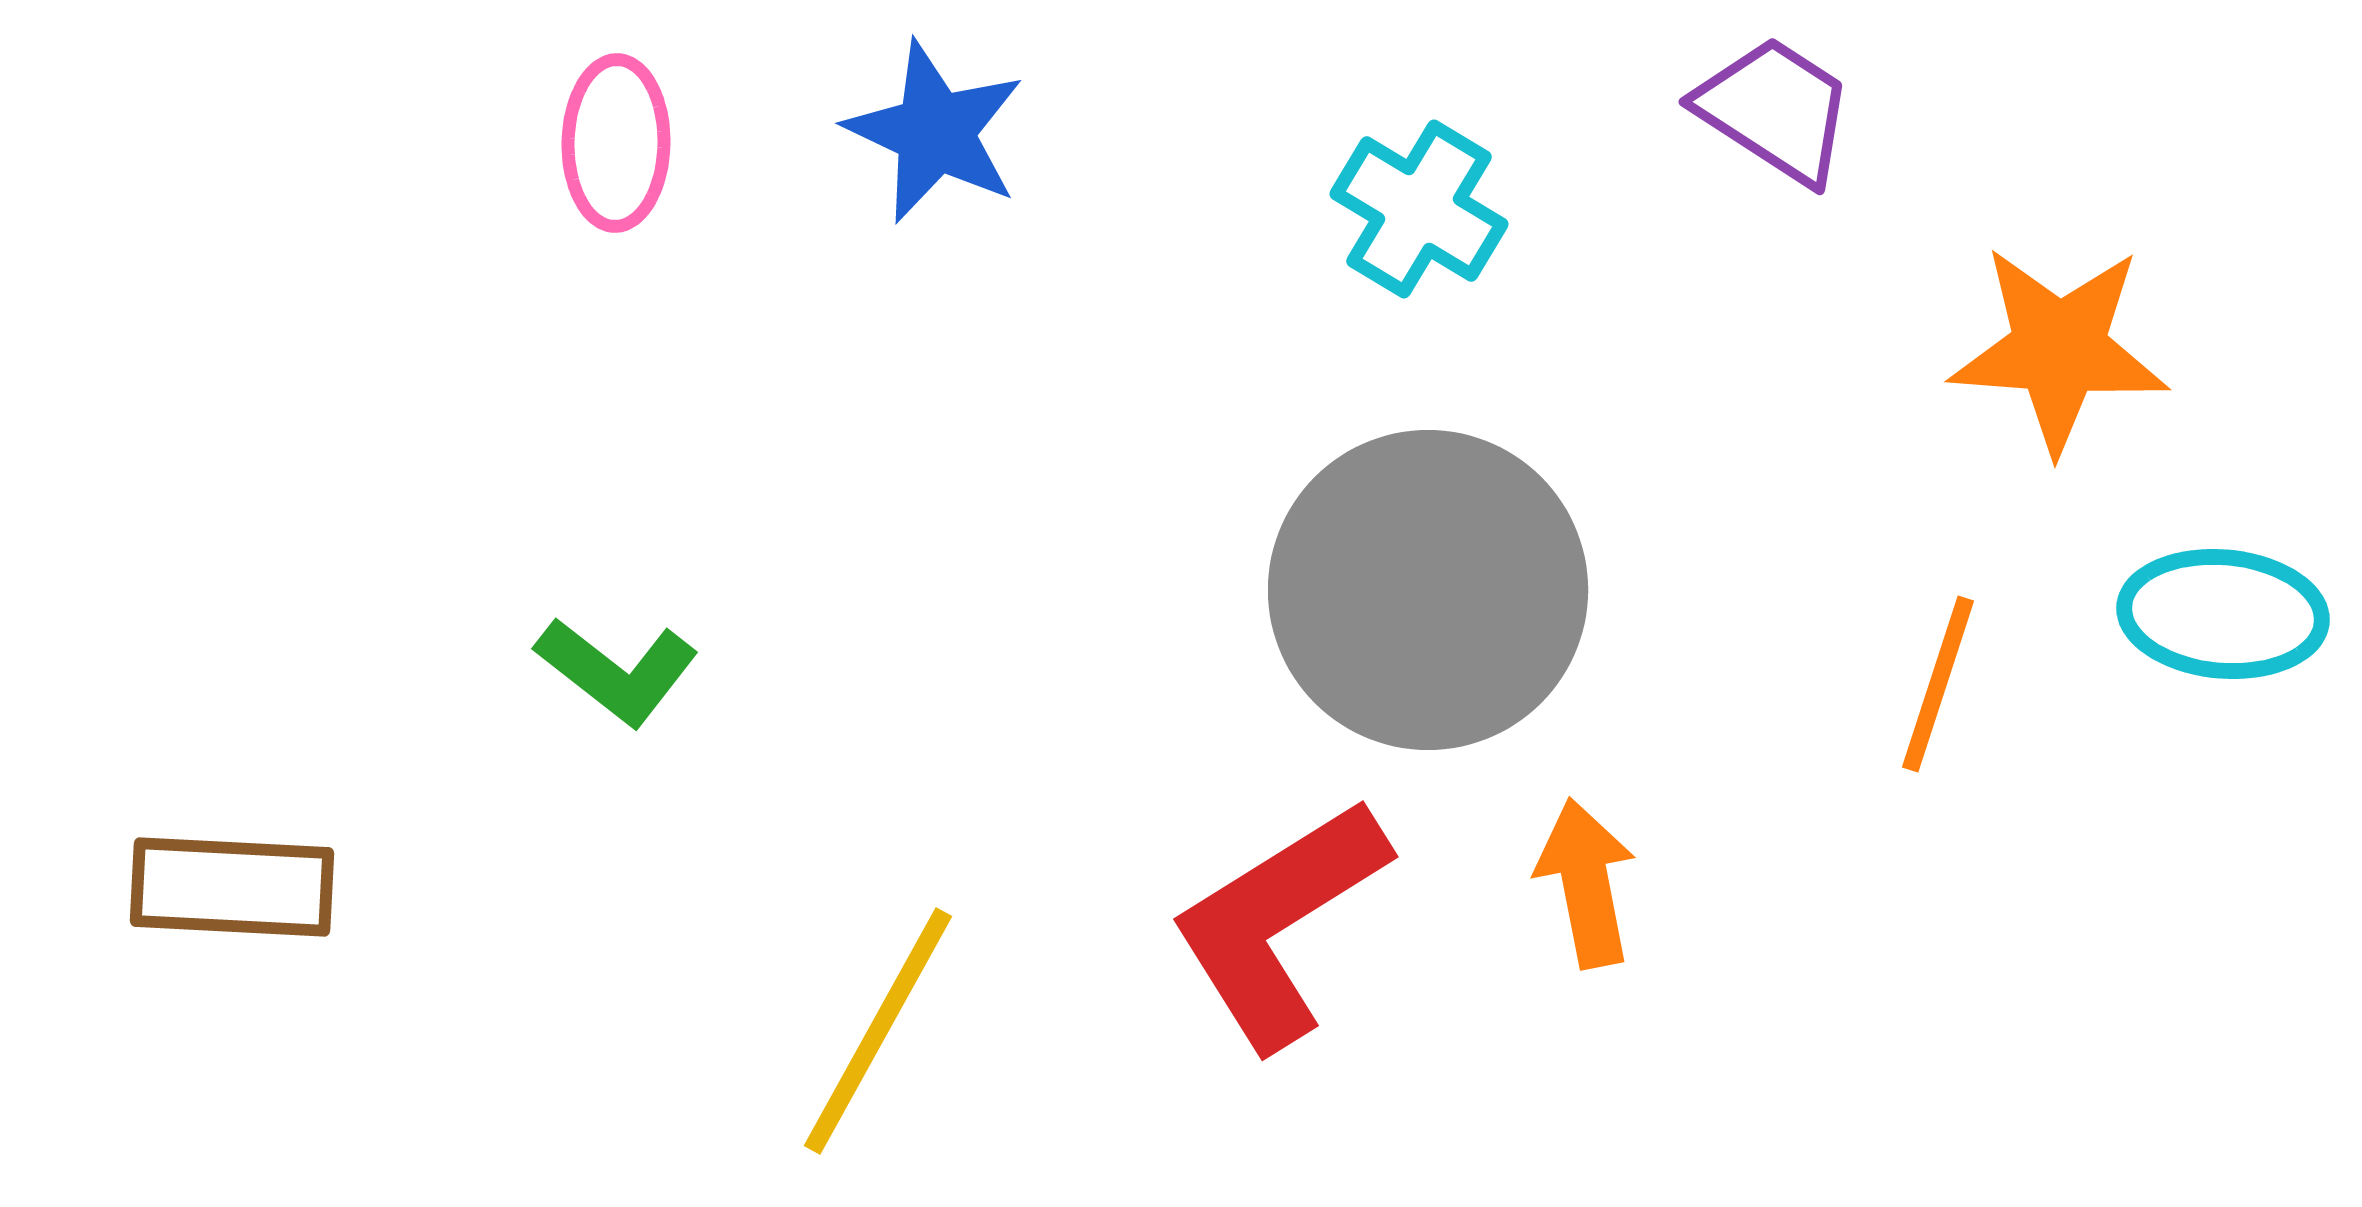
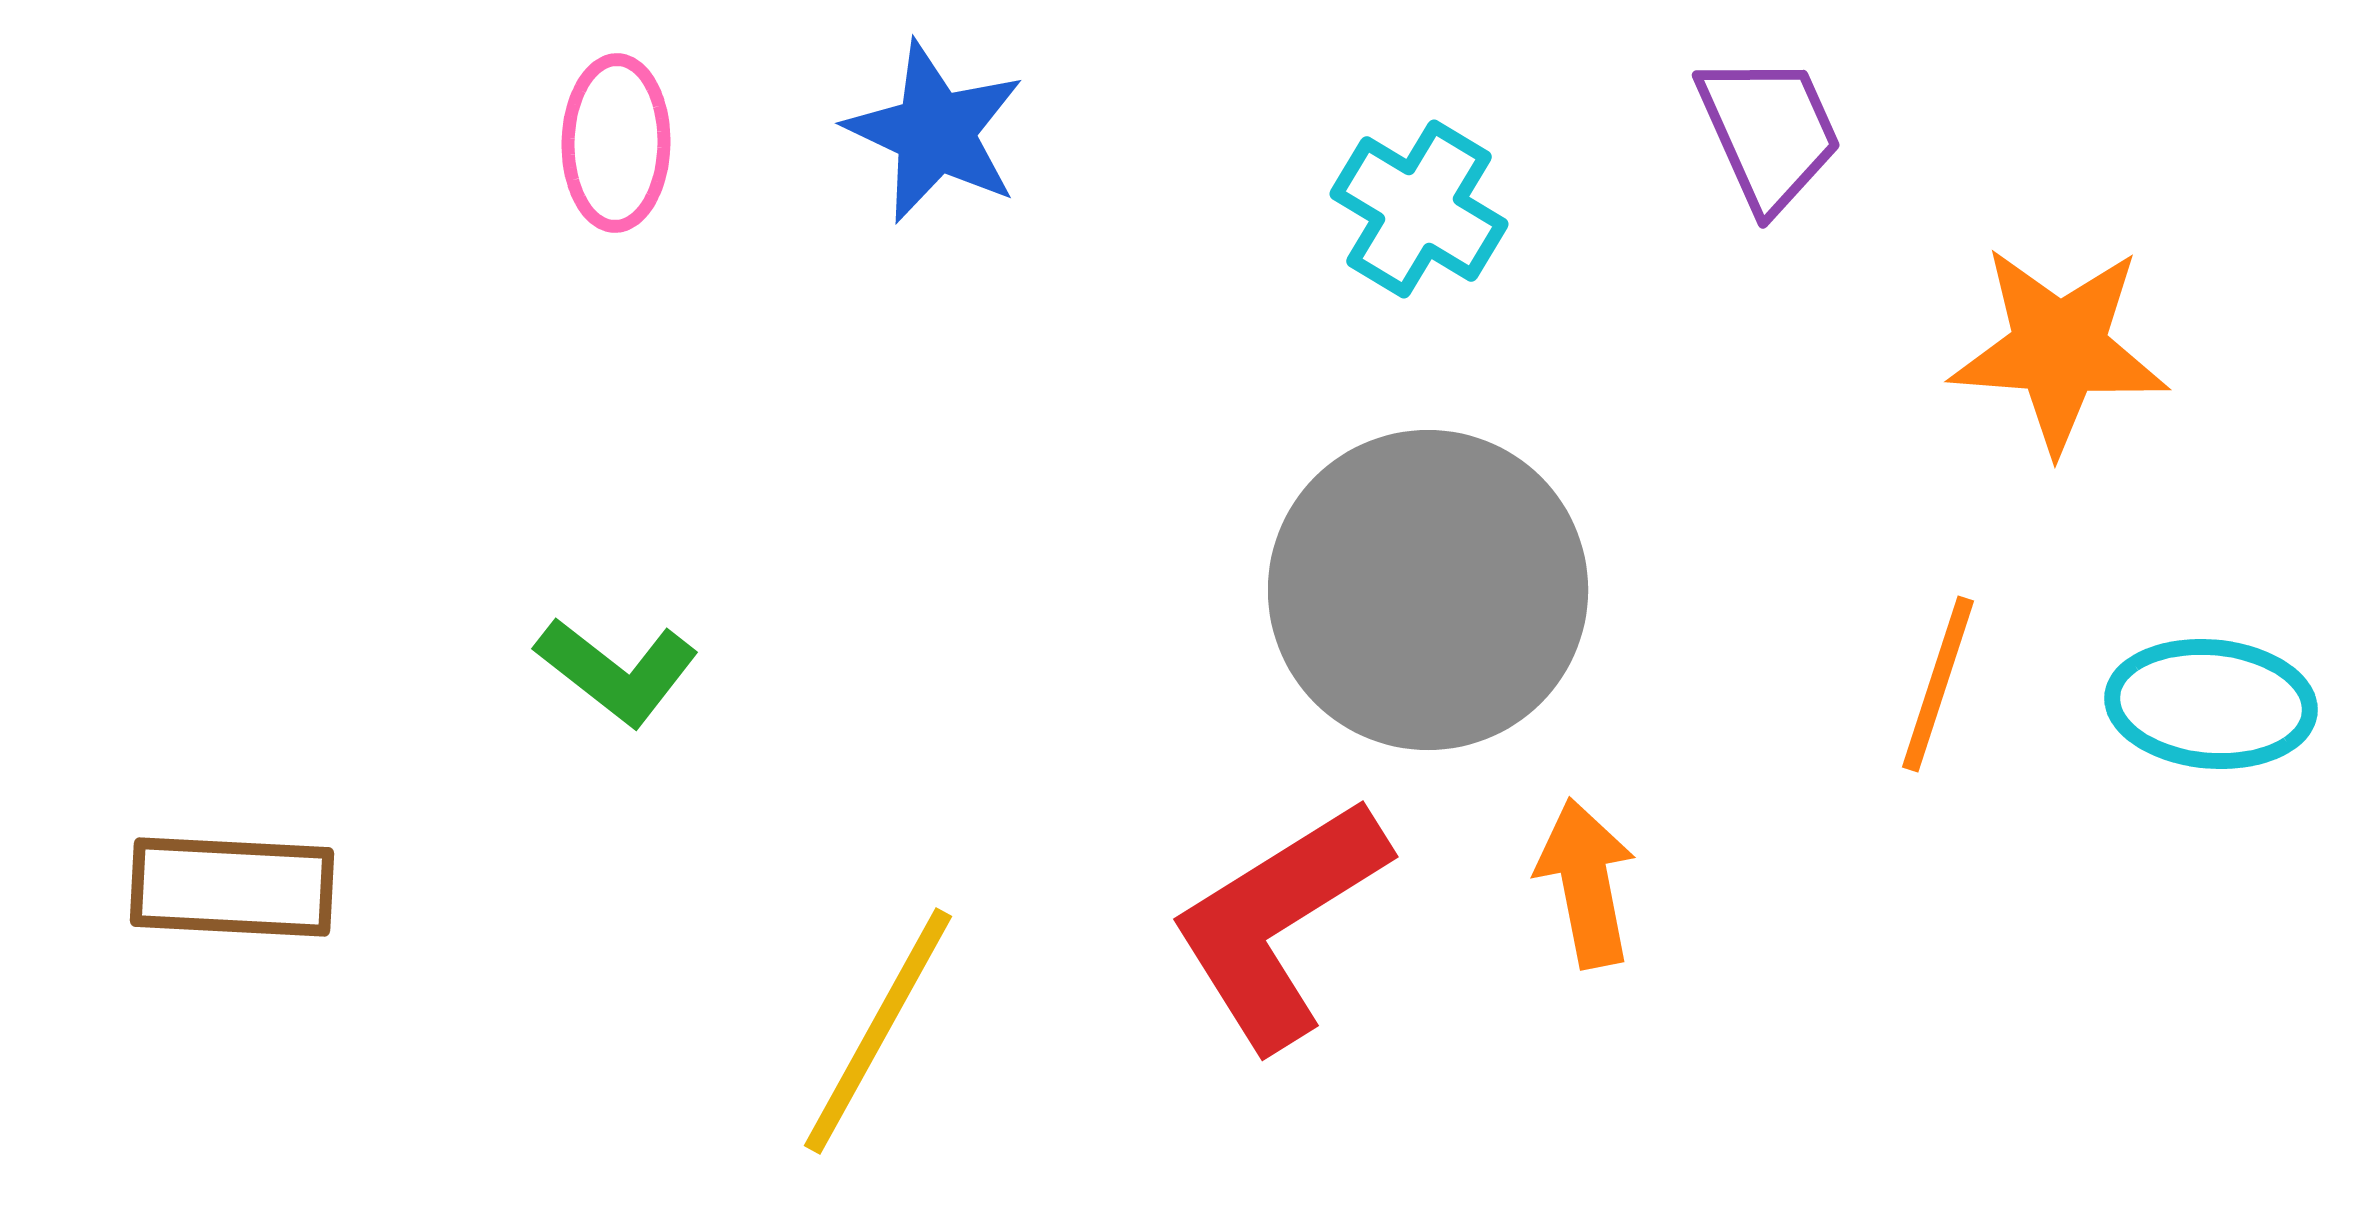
purple trapezoid: moved 6 px left, 22 px down; rotated 33 degrees clockwise
cyan ellipse: moved 12 px left, 90 px down
